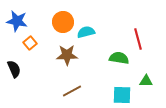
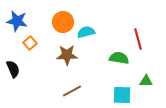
black semicircle: moved 1 px left
